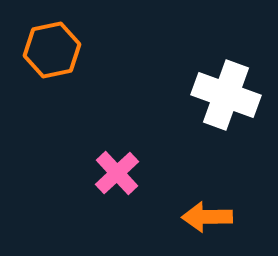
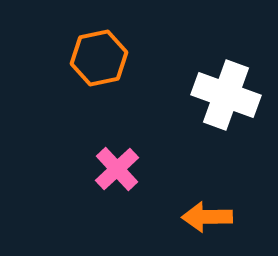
orange hexagon: moved 47 px right, 8 px down
pink cross: moved 4 px up
